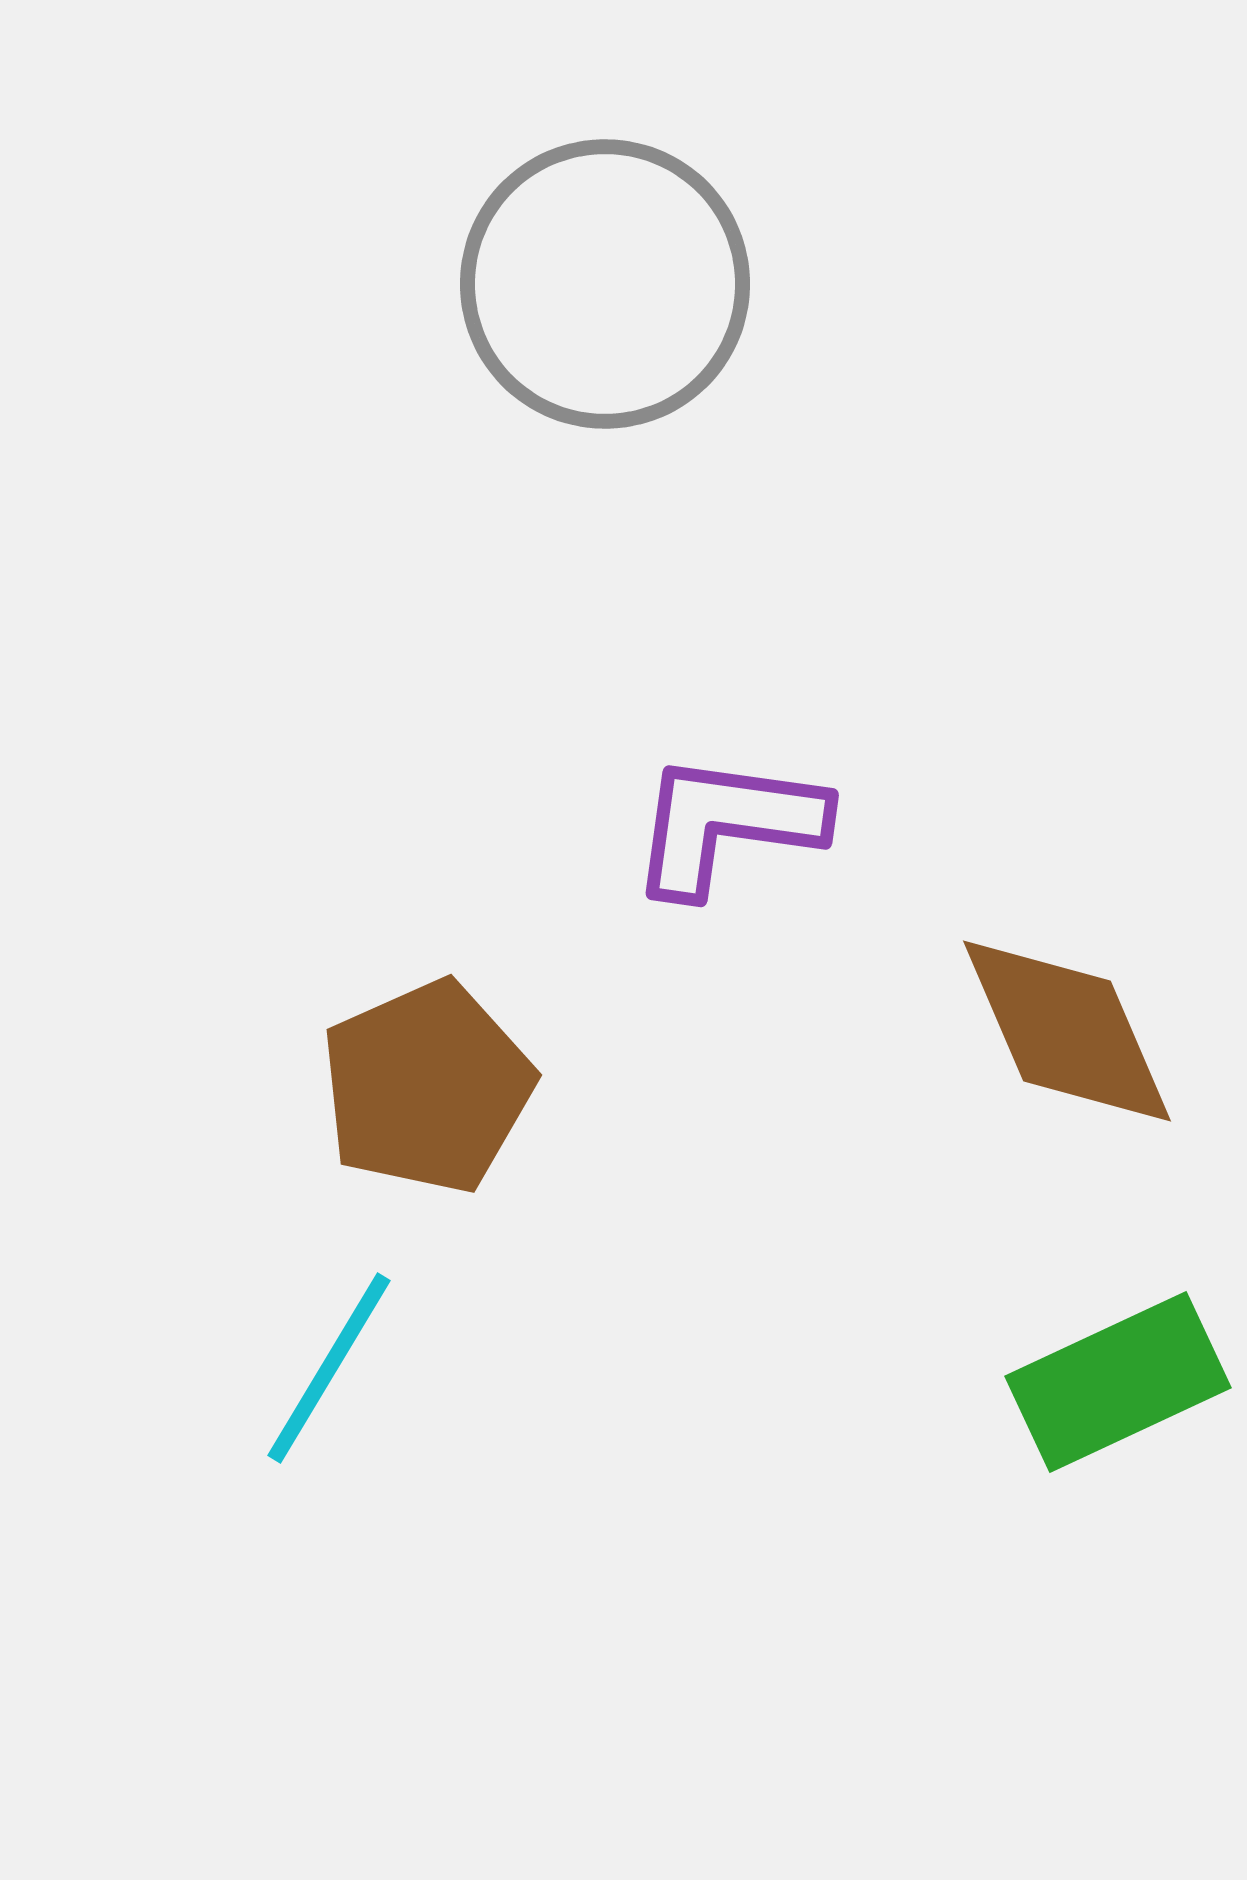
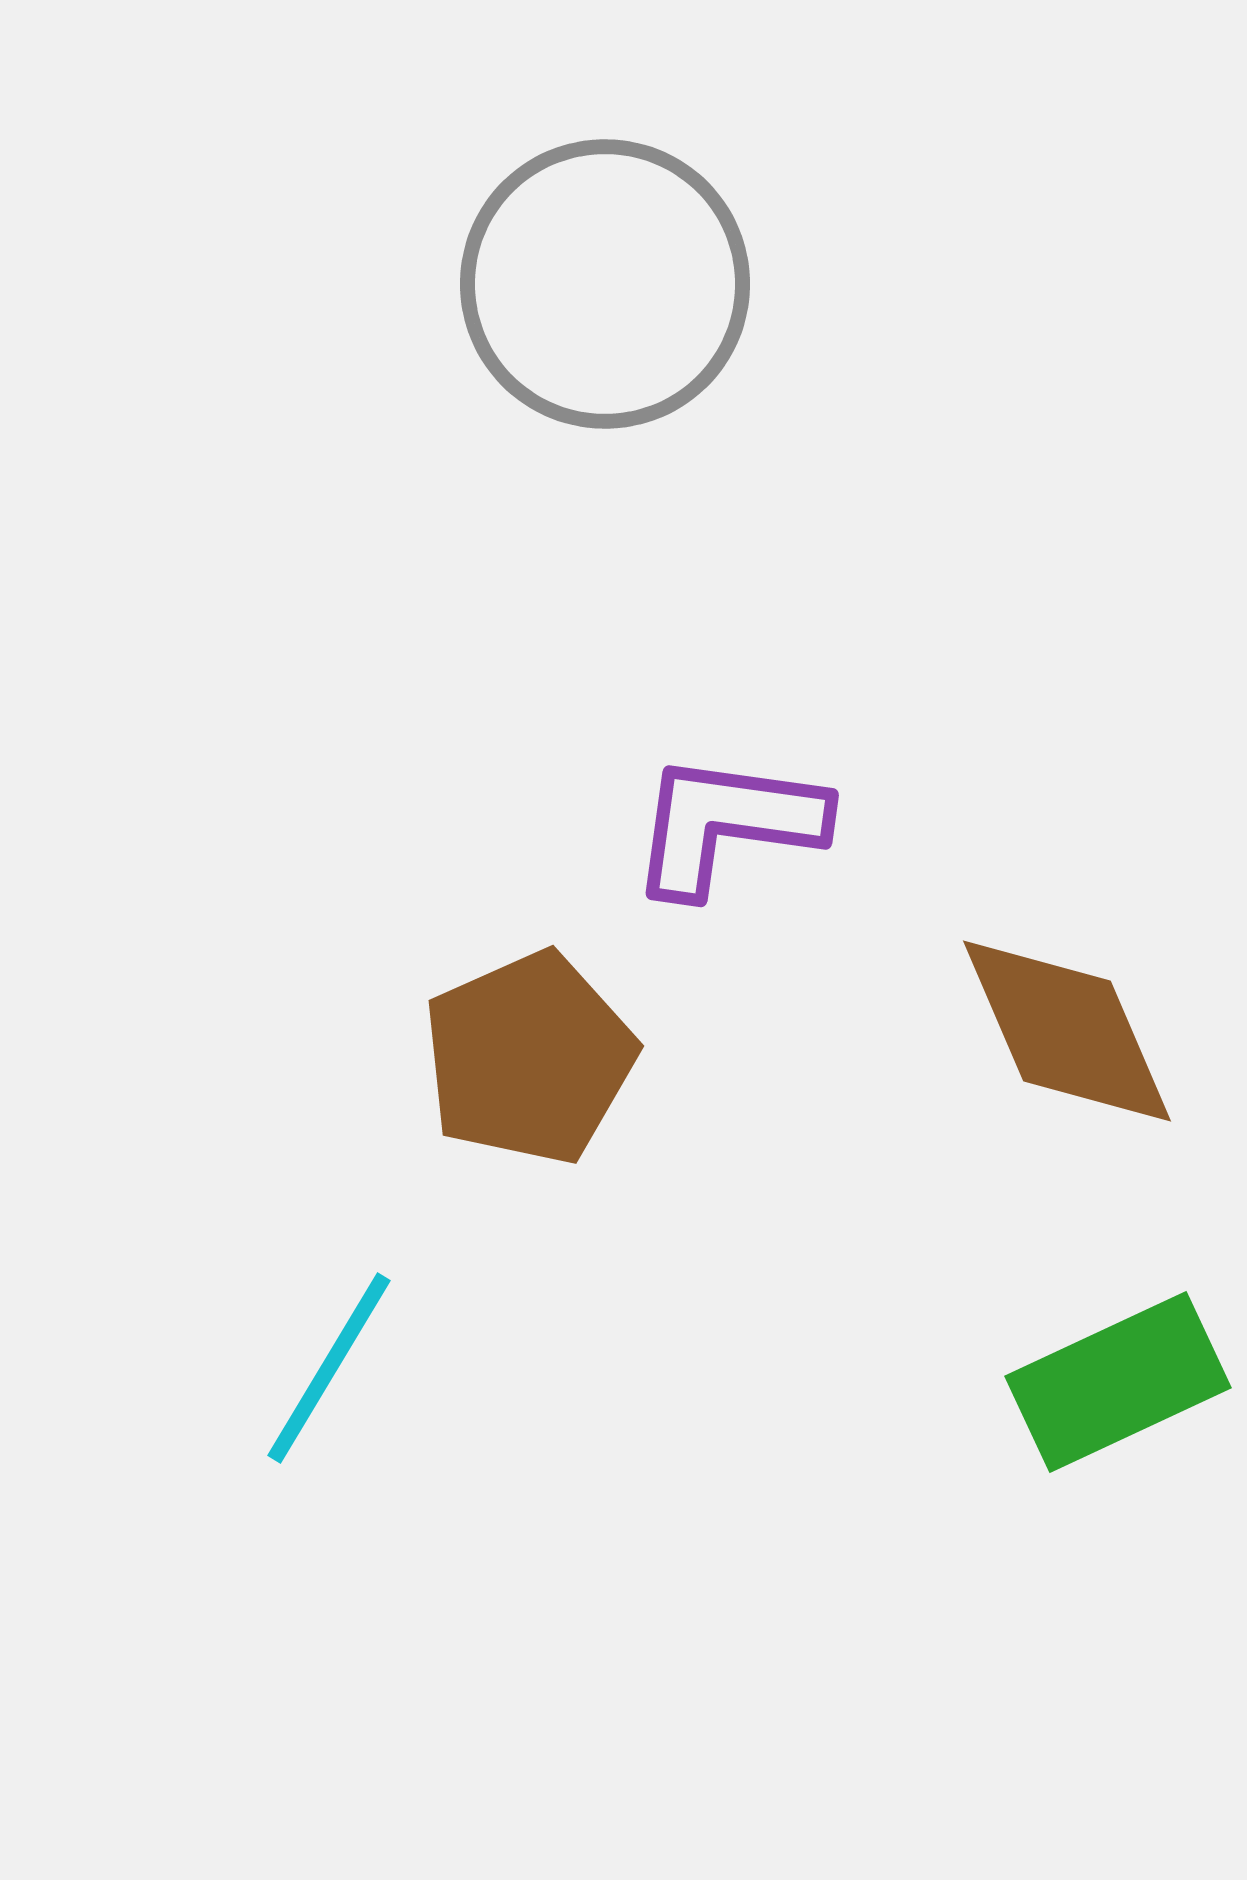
brown pentagon: moved 102 px right, 29 px up
